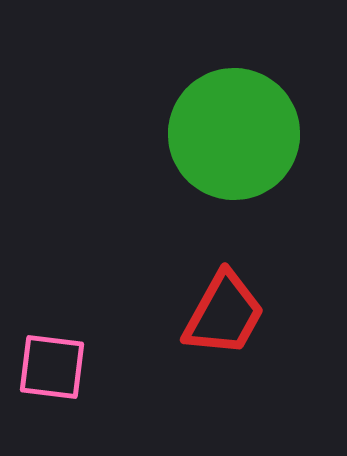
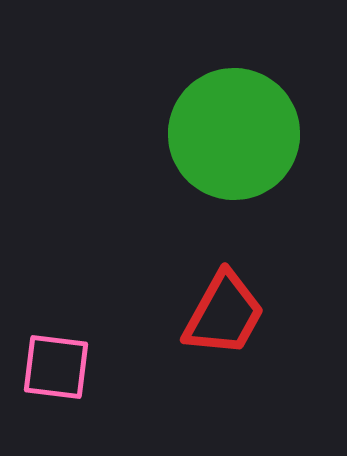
pink square: moved 4 px right
